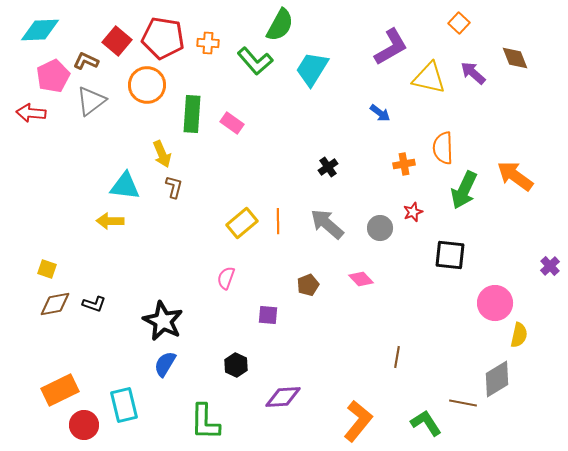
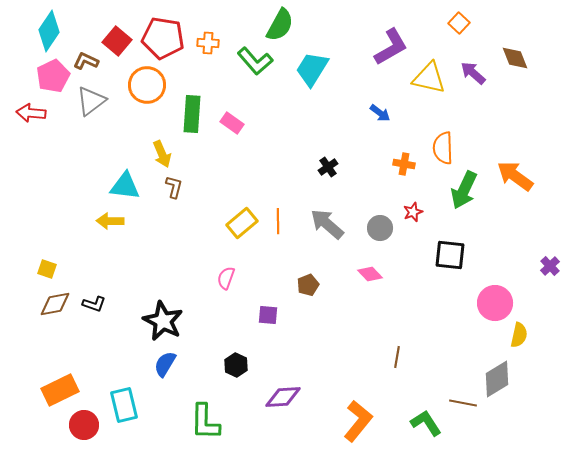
cyan diamond at (40, 30): moved 9 px right, 1 px down; rotated 54 degrees counterclockwise
orange cross at (404, 164): rotated 20 degrees clockwise
pink diamond at (361, 279): moved 9 px right, 5 px up
